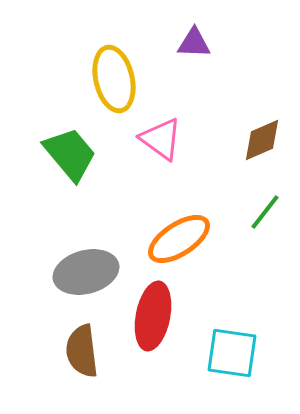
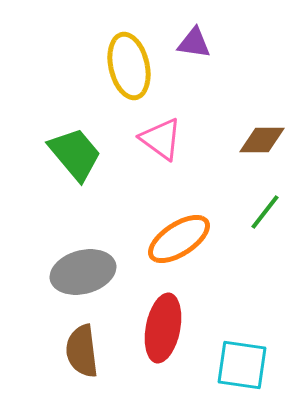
purple triangle: rotated 6 degrees clockwise
yellow ellipse: moved 15 px right, 13 px up
brown diamond: rotated 24 degrees clockwise
green trapezoid: moved 5 px right
gray ellipse: moved 3 px left
red ellipse: moved 10 px right, 12 px down
cyan square: moved 10 px right, 12 px down
